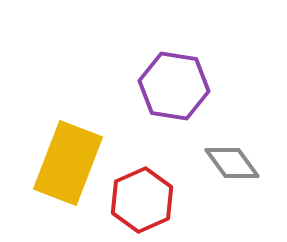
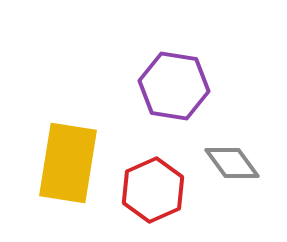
yellow rectangle: rotated 12 degrees counterclockwise
red hexagon: moved 11 px right, 10 px up
